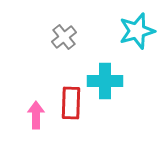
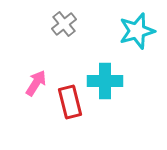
gray cross: moved 13 px up
red rectangle: moved 1 px left, 1 px up; rotated 16 degrees counterclockwise
pink arrow: moved 32 px up; rotated 32 degrees clockwise
